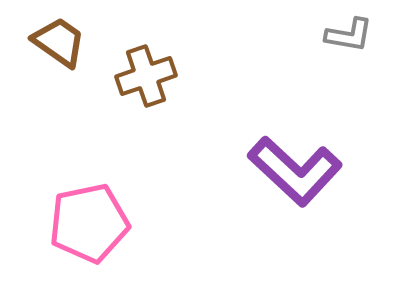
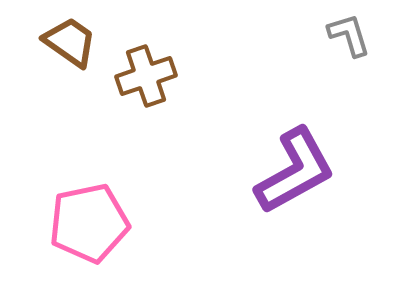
gray L-shape: rotated 117 degrees counterclockwise
brown trapezoid: moved 11 px right
purple L-shape: rotated 72 degrees counterclockwise
